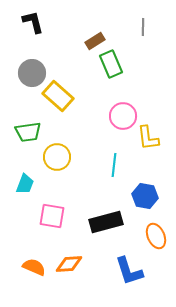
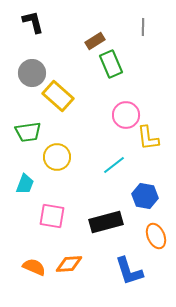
pink circle: moved 3 px right, 1 px up
cyan line: rotated 45 degrees clockwise
